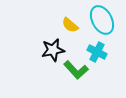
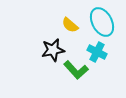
cyan ellipse: moved 2 px down
